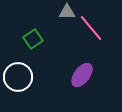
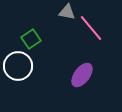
gray triangle: rotated 12 degrees clockwise
green square: moved 2 px left
white circle: moved 11 px up
